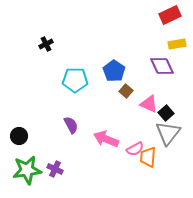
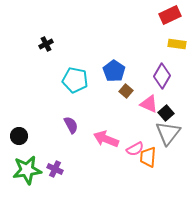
yellow rectangle: rotated 18 degrees clockwise
purple diamond: moved 10 px down; rotated 55 degrees clockwise
cyan pentagon: rotated 10 degrees clockwise
